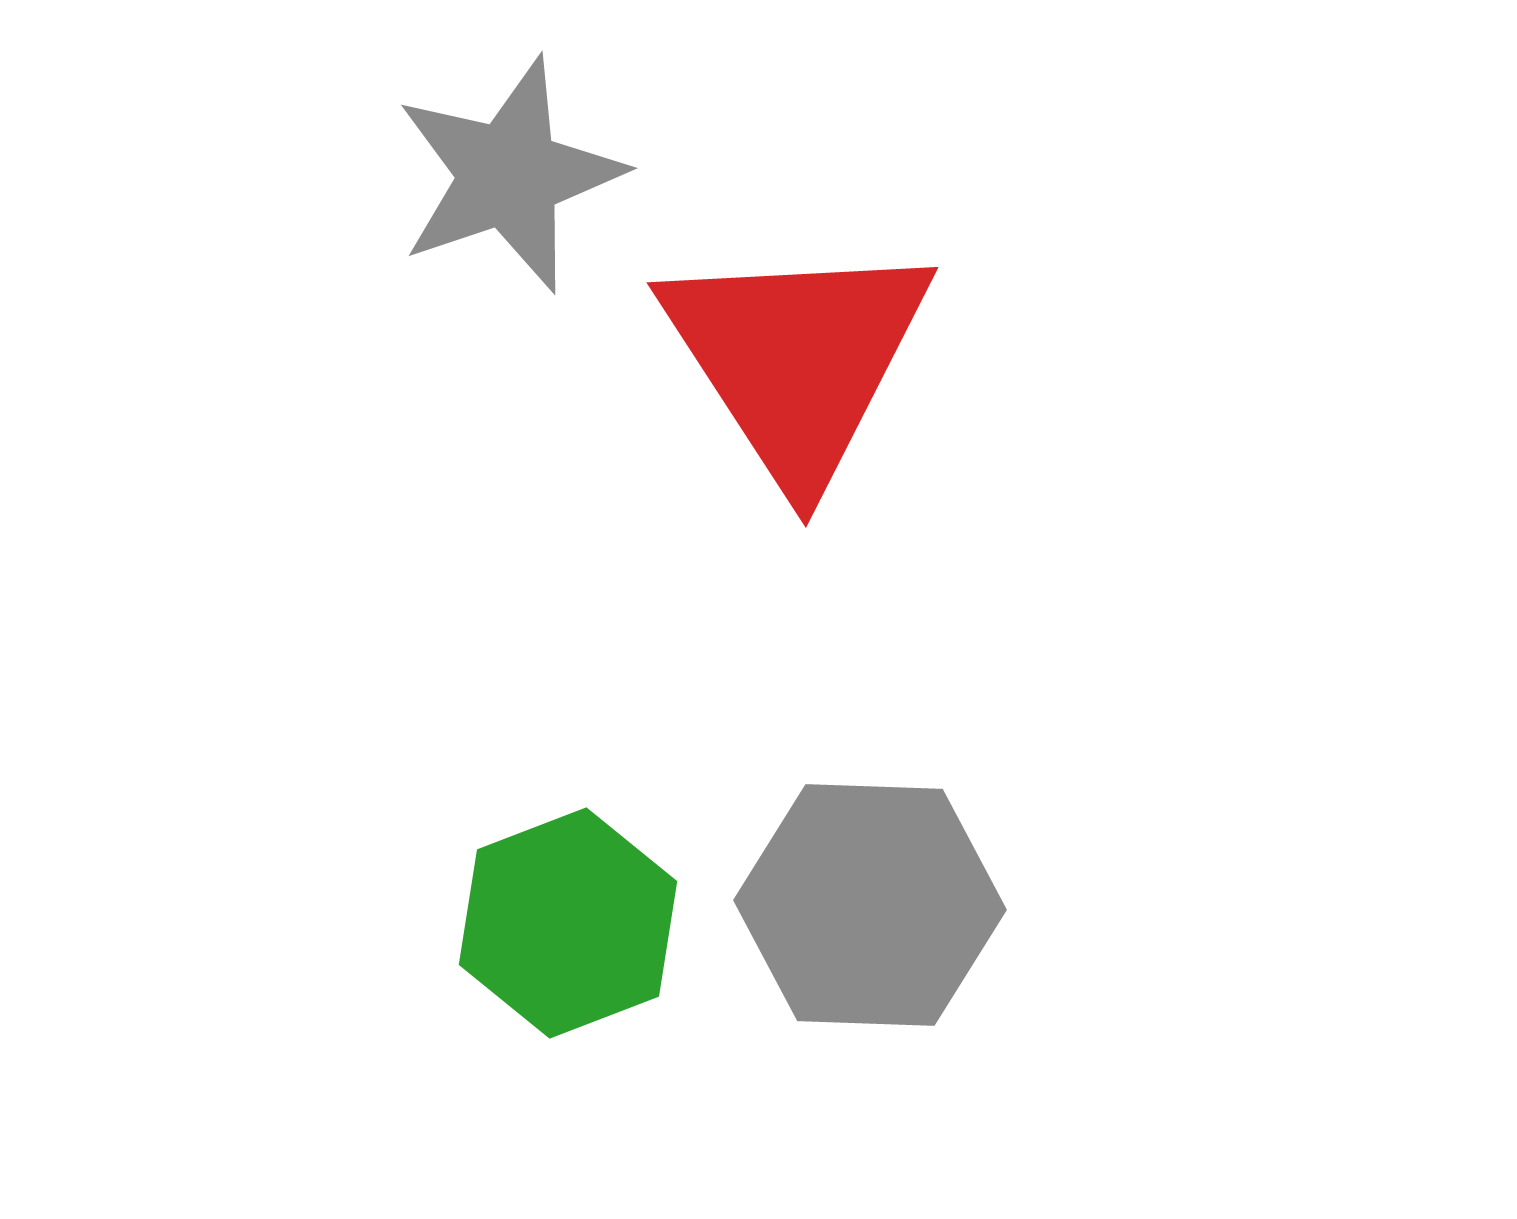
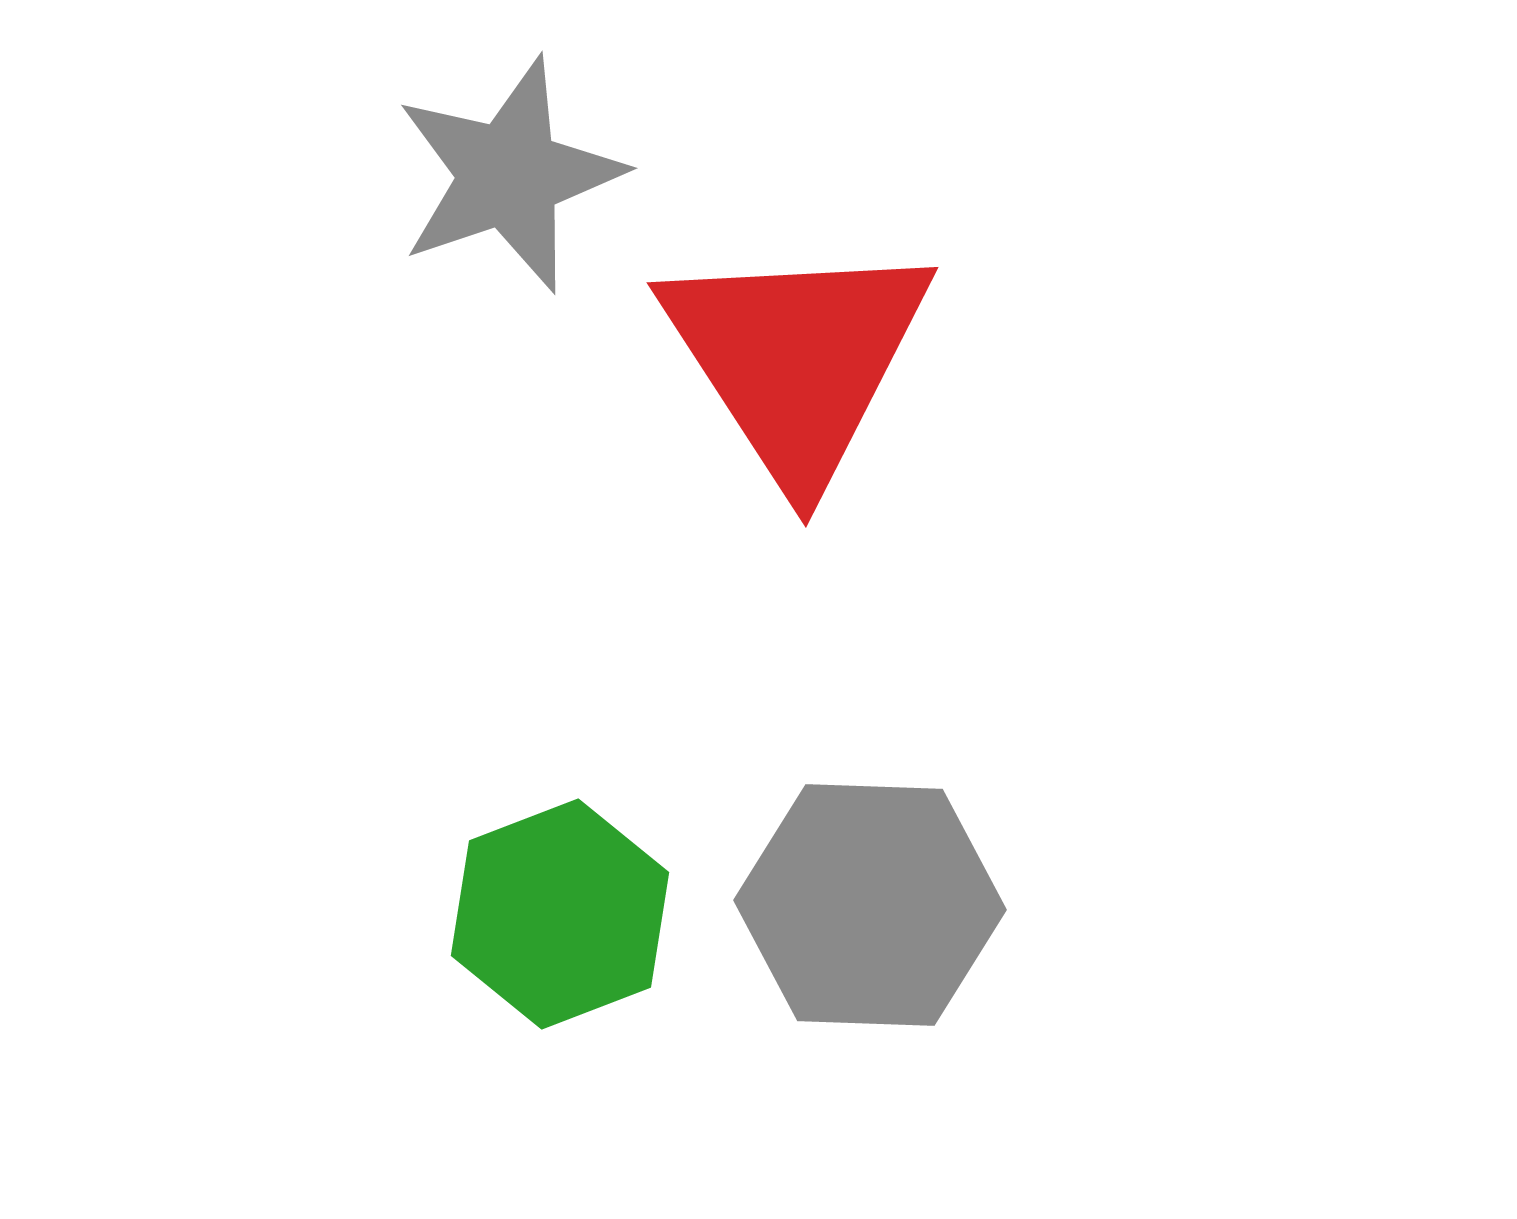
green hexagon: moved 8 px left, 9 px up
